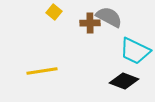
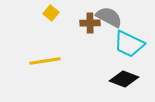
yellow square: moved 3 px left, 1 px down
cyan trapezoid: moved 6 px left, 7 px up
yellow line: moved 3 px right, 10 px up
black diamond: moved 2 px up
